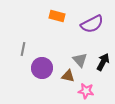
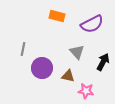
gray triangle: moved 3 px left, 8 px up
